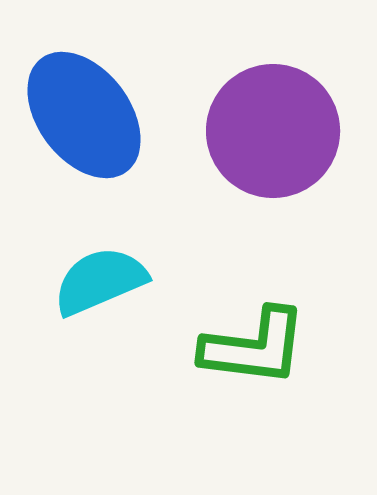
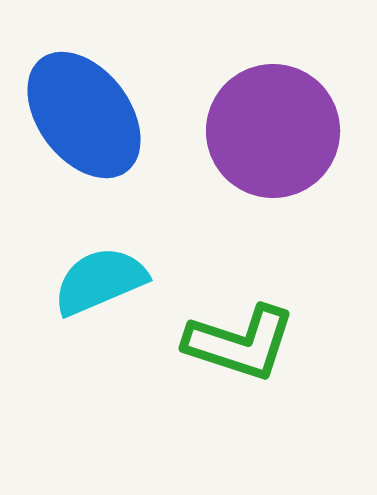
green L-shape: moved 14 px left, 4 px up; rotated 11 degrees clockwise
